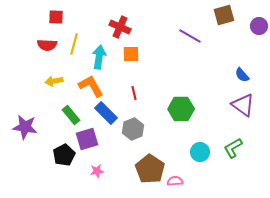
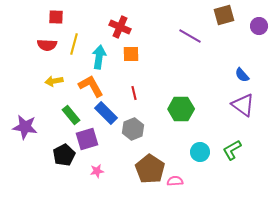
green L-shape: moved 1 px left, 2 px down
